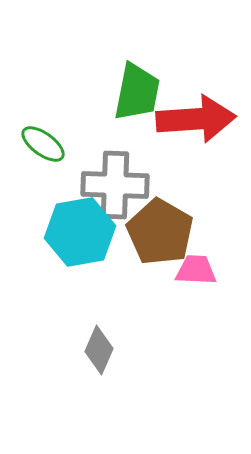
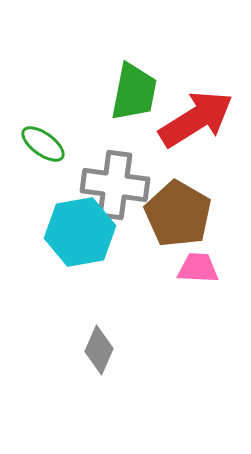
green trapezoid: moved 3 px left
red arrow: rotated 28 degrees counterclockwise
gray cross: rotated 6 degrees clockwise
brown pentagon: moved 18 px right, 18 px up
pink trapezoid: moved 2 px right, 2 px up
